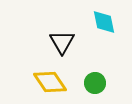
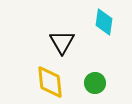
cyan diamond: rotated 20 degrees clockwise
yellow diamond: rotated 28 degrees clockwise
